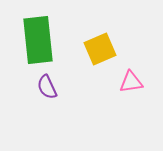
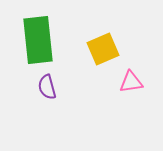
yellow square: moved 3 px right
purple semicircle: rotated 10 degrees clockwise
